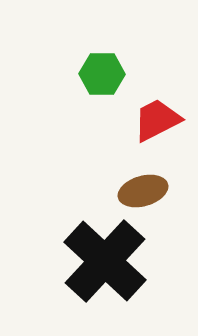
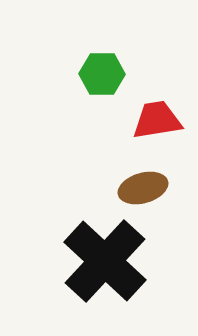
red trapezoid: rotated 18 degrees clockwise
brown ellipse: moved 3 px up
